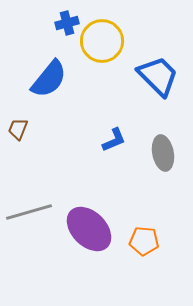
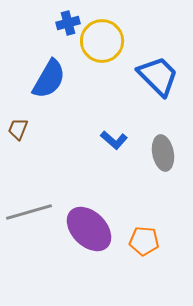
blue cross: moved 1 px right
blue semicircle: rotated 9 degrees counterclockwise
blue L-shape: rotated 64 degrees clockwise
